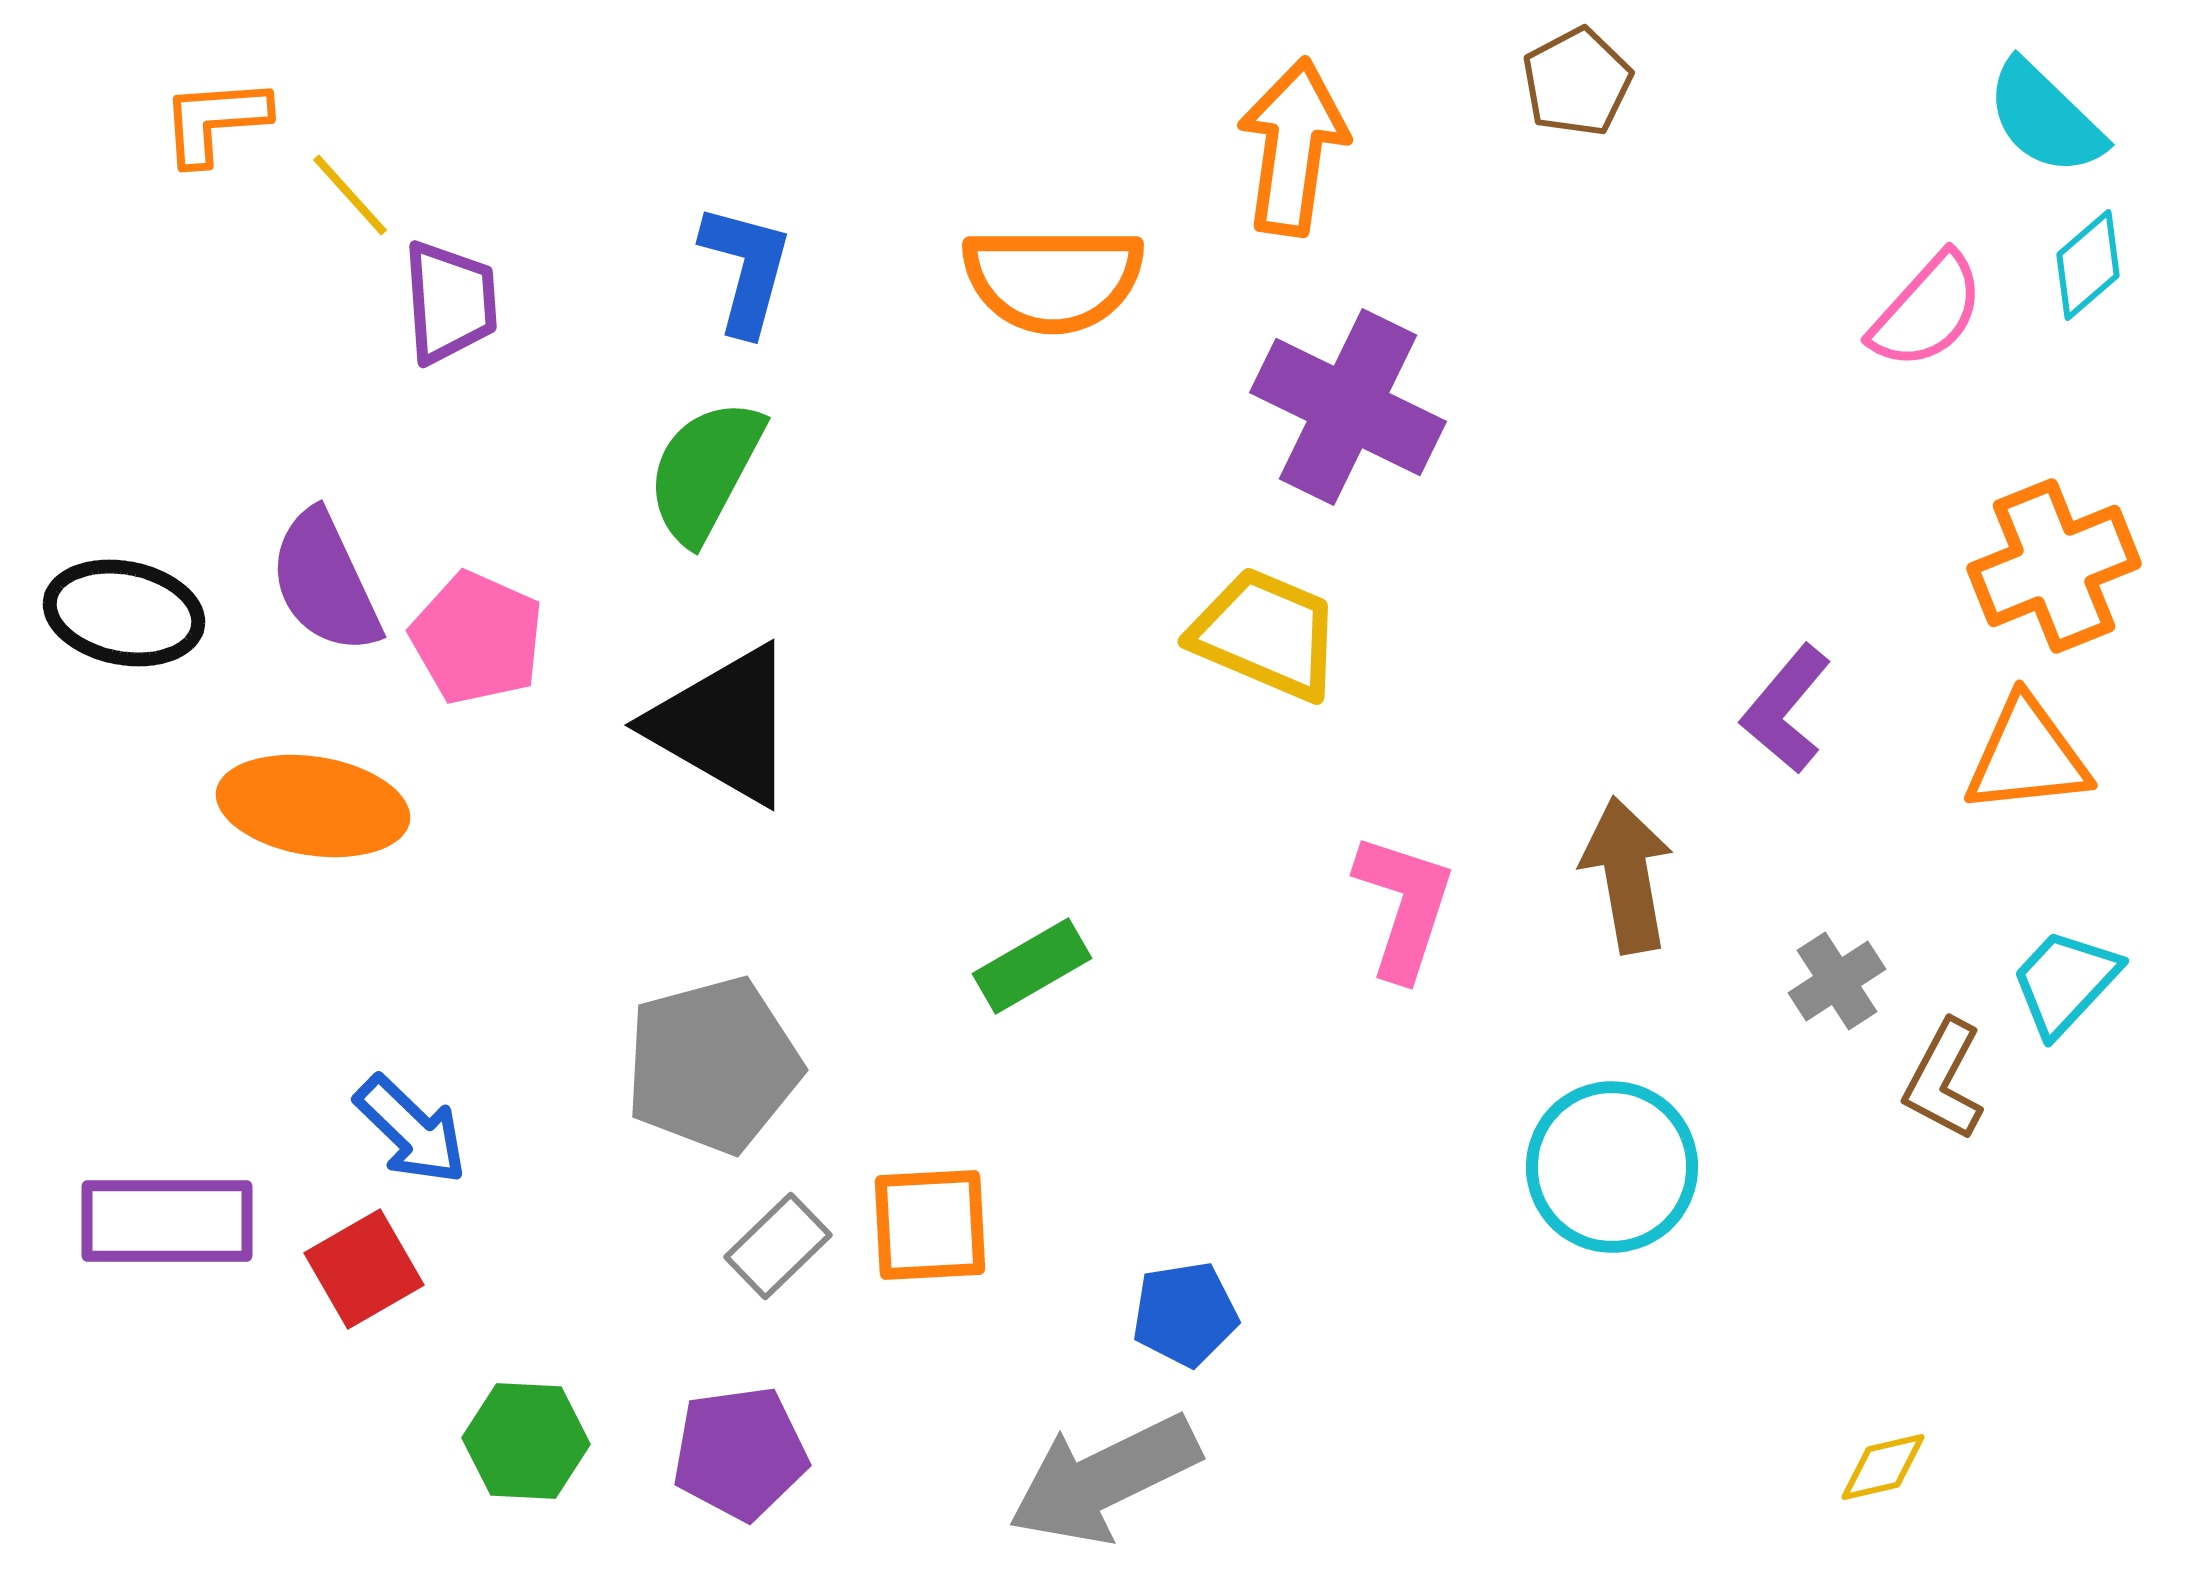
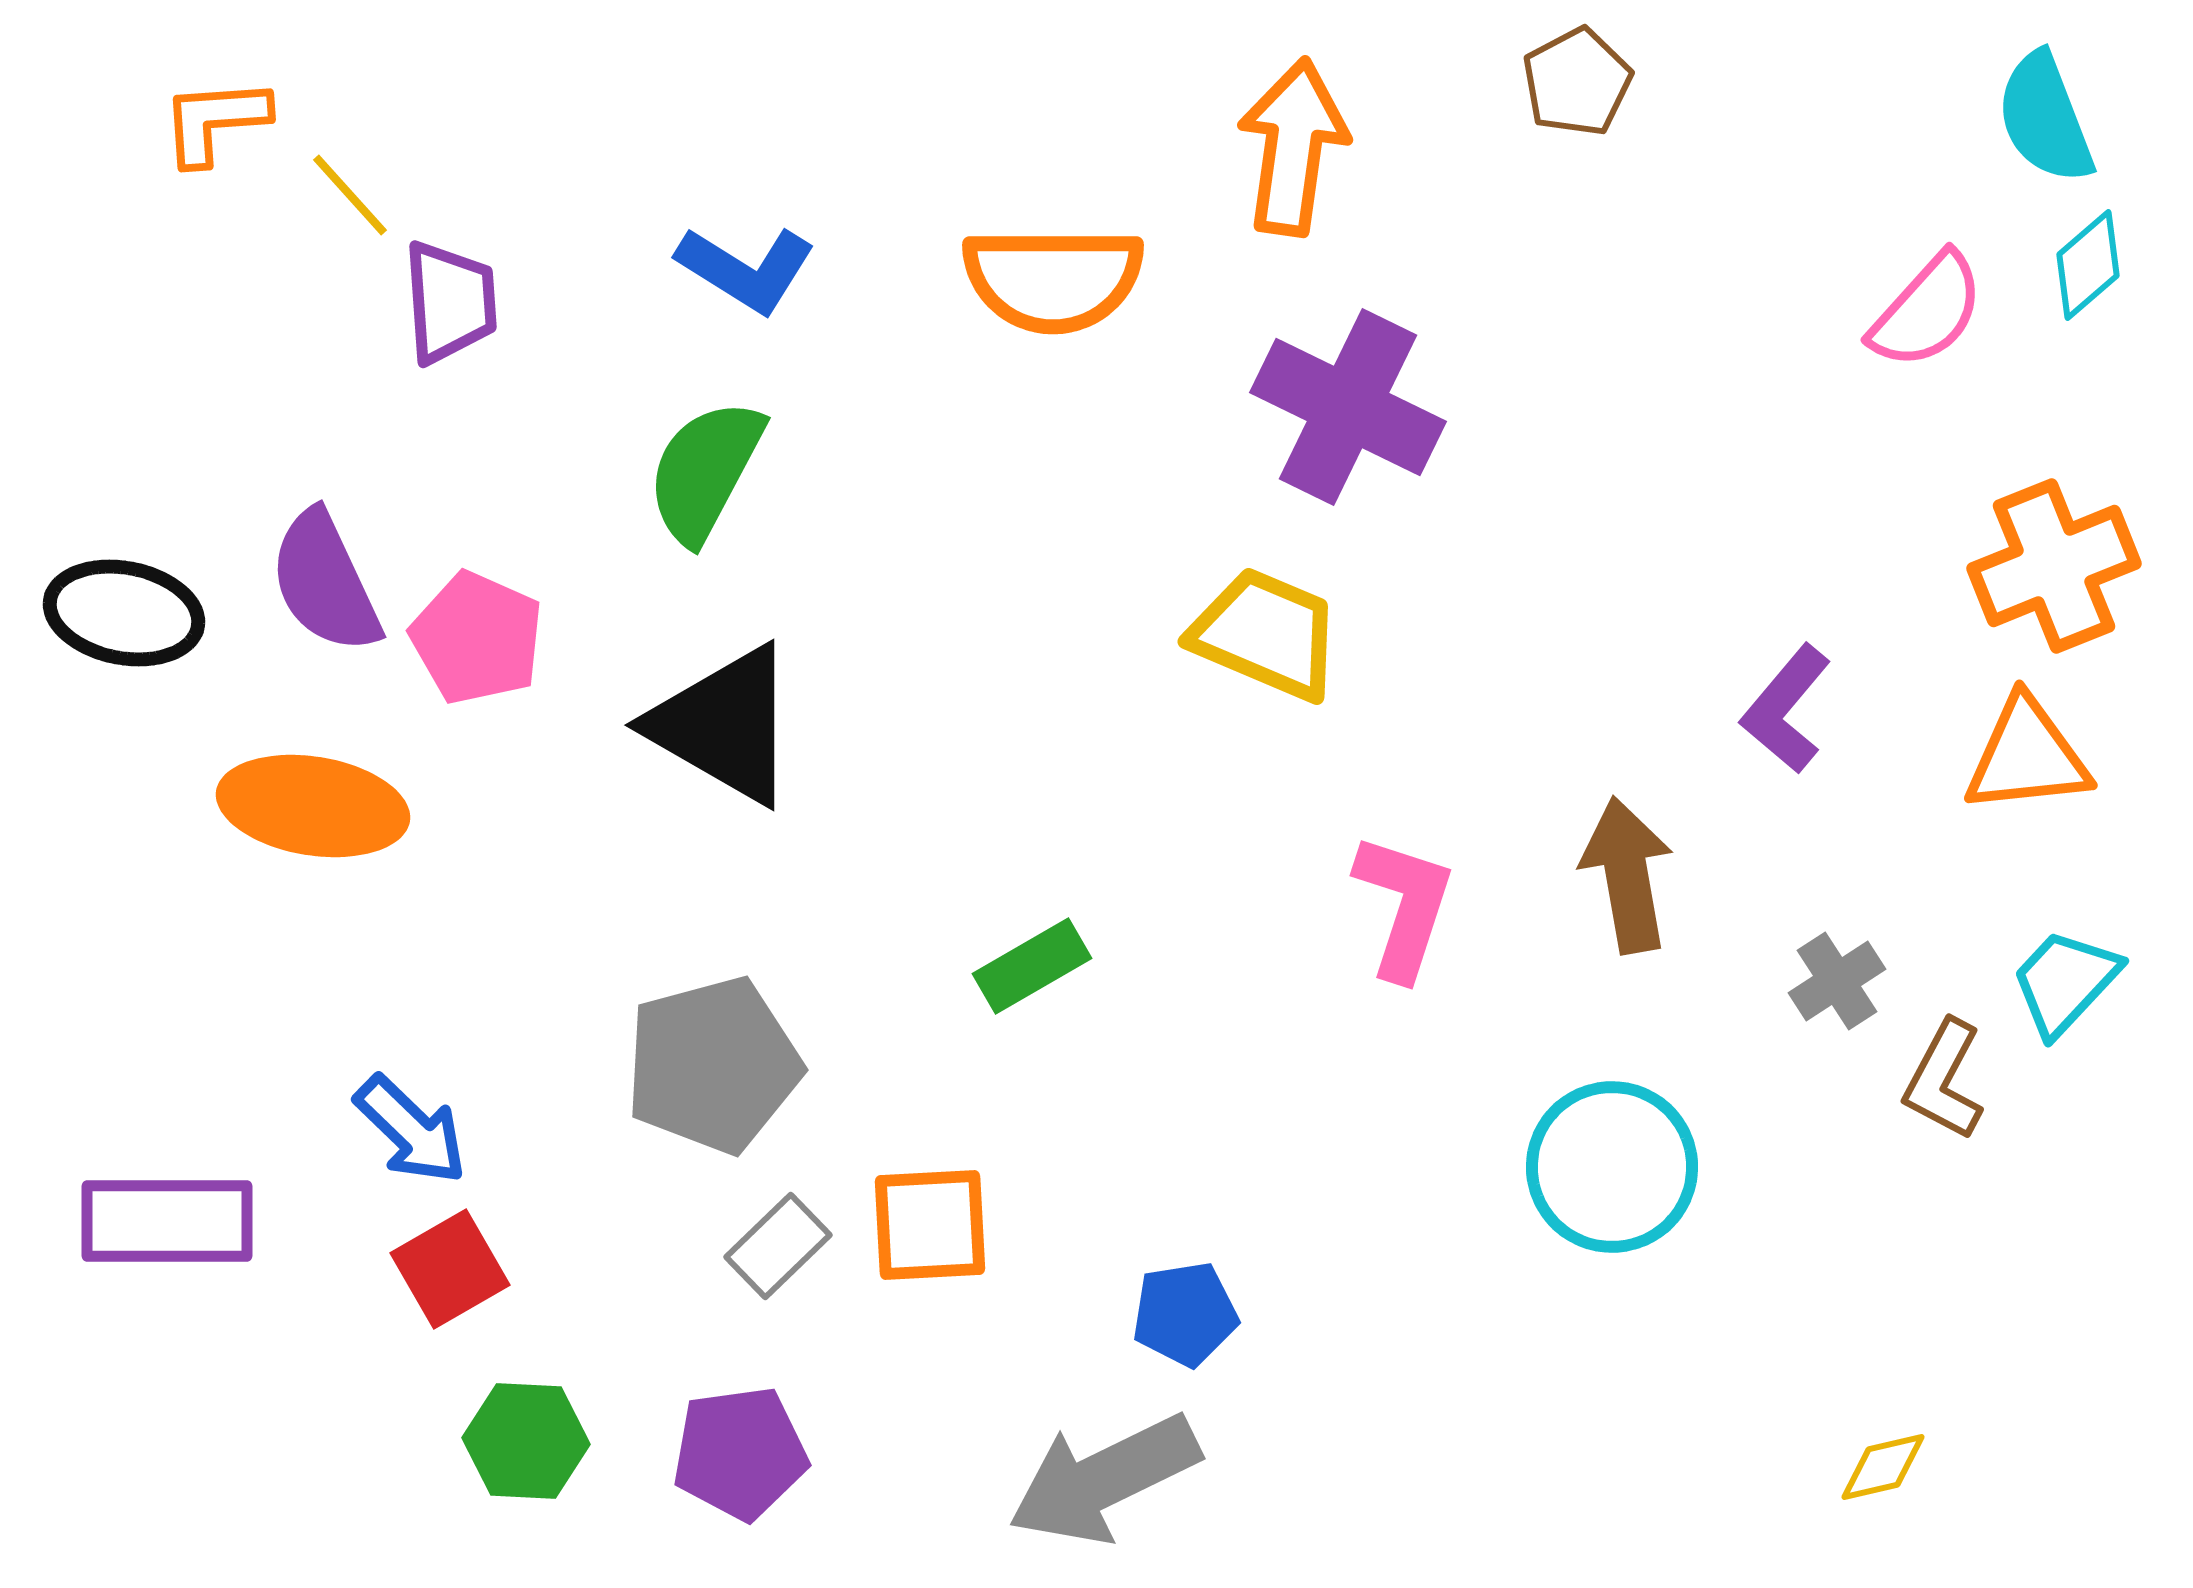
cyan semicircle: rotated 25 degrees clockwise
blue L-shape: rotated 107 degrees clockwise
red square: moved 86 px right
